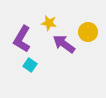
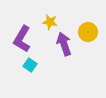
yellow star: moved 1 px right, 1 px up
purple arrow: rotated 35 degrees clockwise
